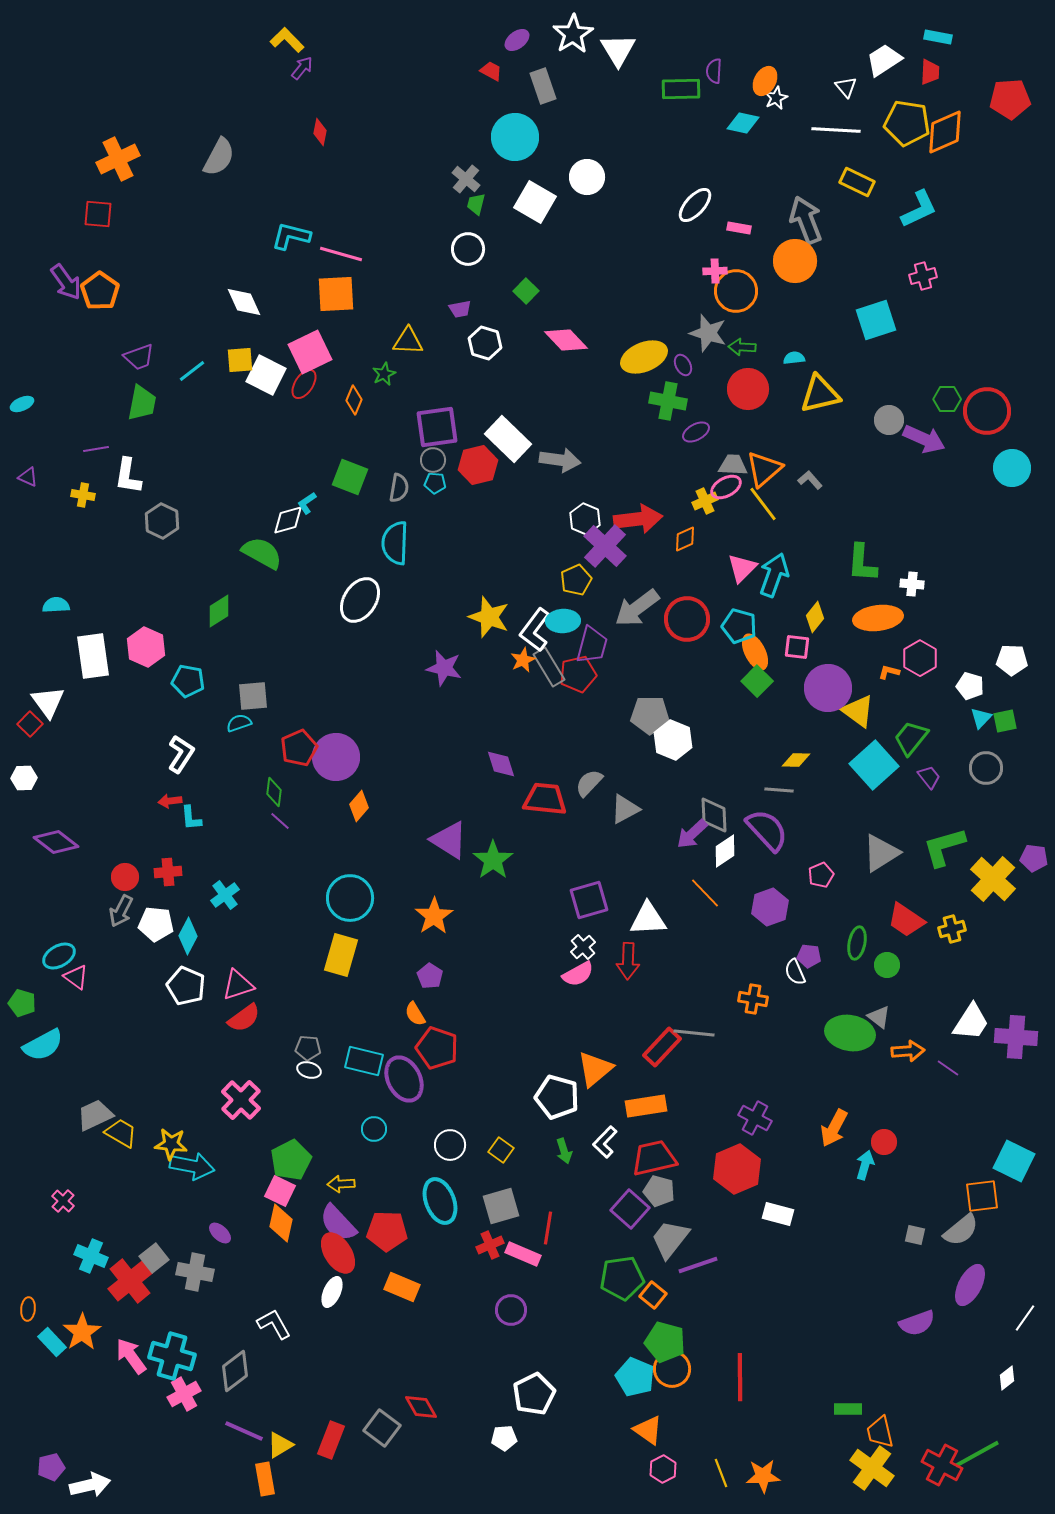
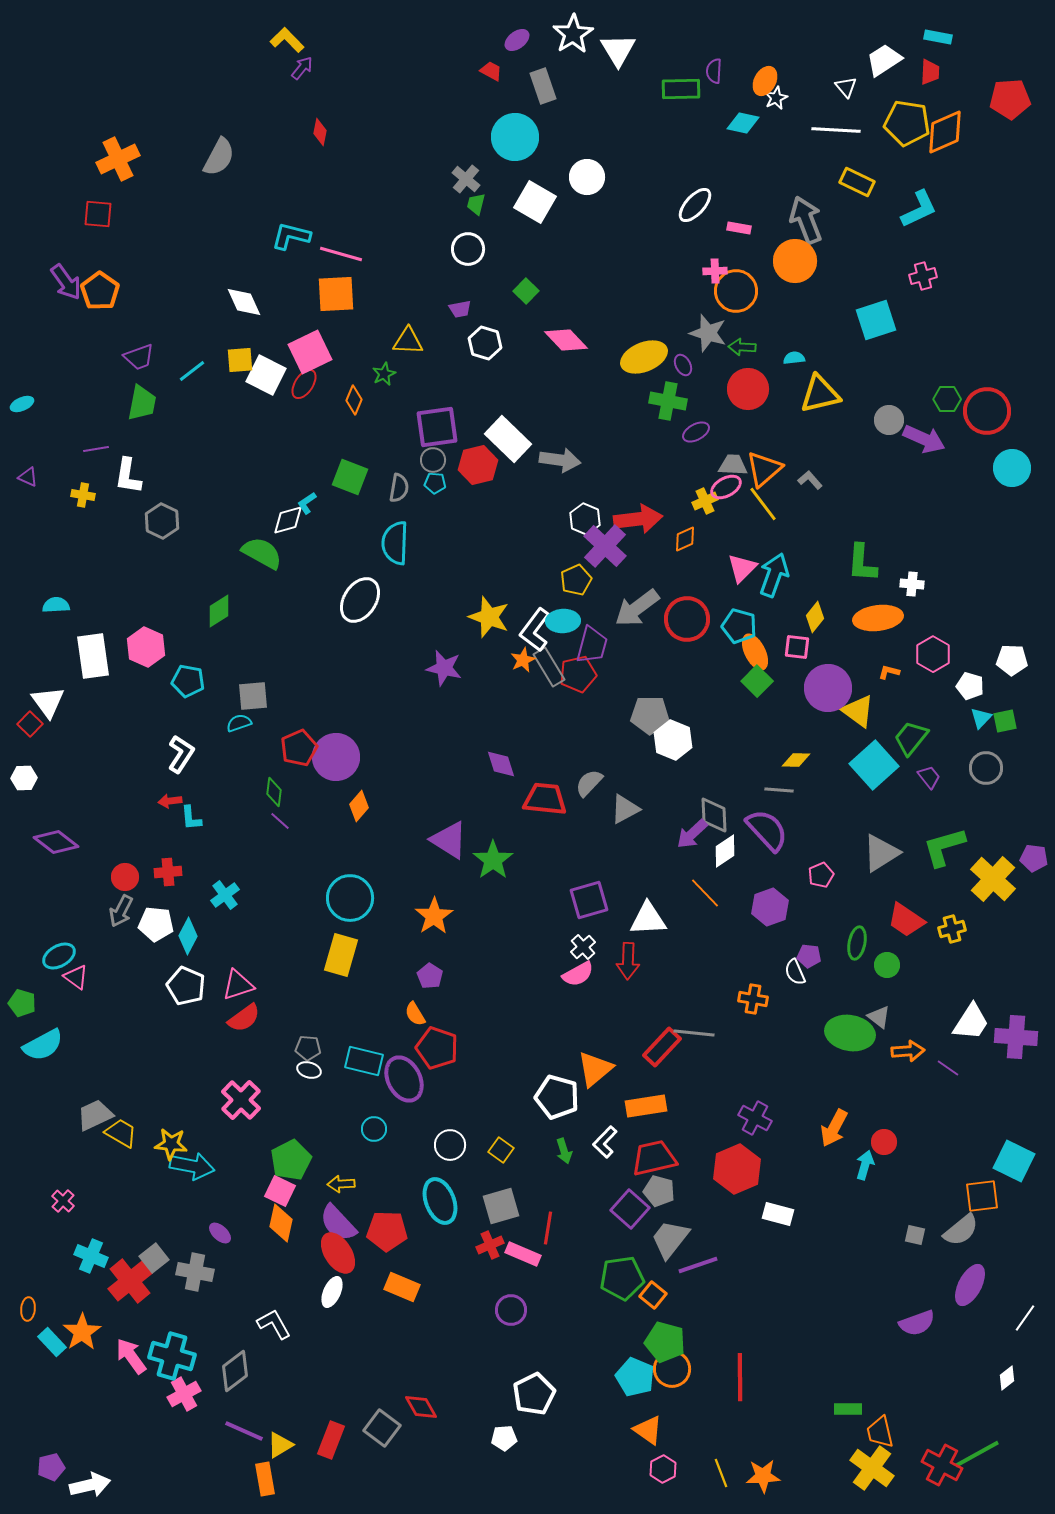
pink hexagon at (920, 658): moved 13 px right, 4 px up
